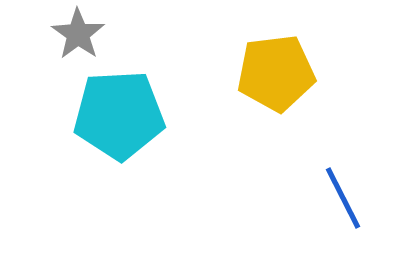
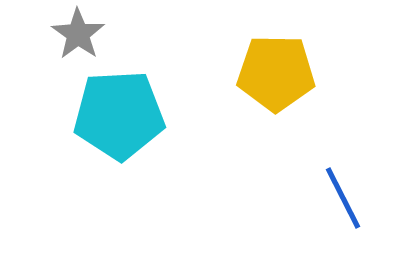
yellow pentagon: rotated 8 degrees clockwise
